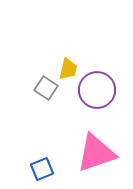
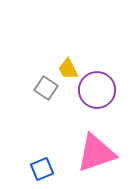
yellow trapezoid: rotated 140 degrees clockwise
